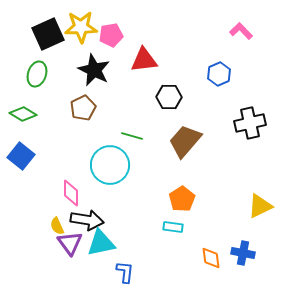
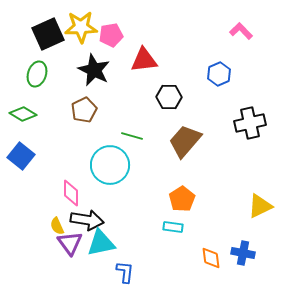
brown pentagon: moved 1 px right, 2 px down
